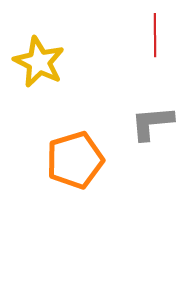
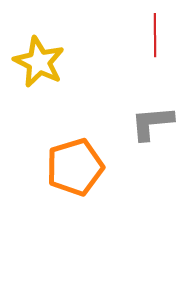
orange pentagon: moved 7 px down
